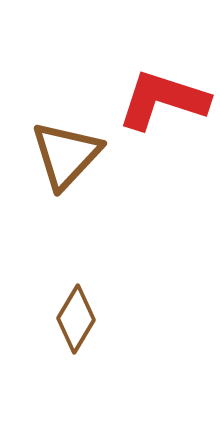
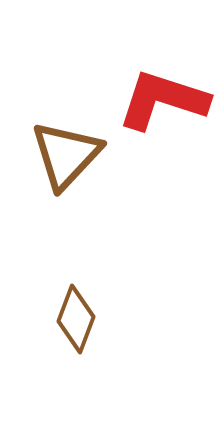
brown diamond: rotated 10 degrees counterclockwise
